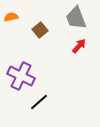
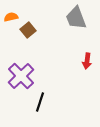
brown square: moved 12 px left
red arrow: moved 8 px right, 15 px down; rotated 147 degrees clockwise
purple cross: rotated 20 degrees clockwise
black line: moved 1 px right; rotated 30 degrees counterclockwise
